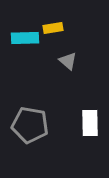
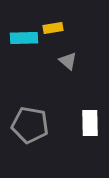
cyan rectangle: moved 1 px left
